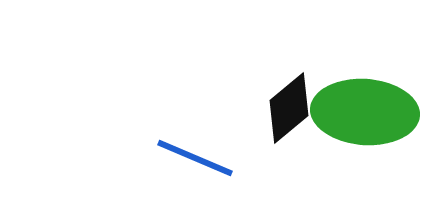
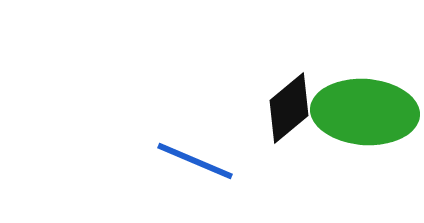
blue line: moved 3 px down
